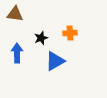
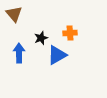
brown triangle: moved 1 px left; rotated 42 degrees clockwise
blue arrow: moved 2 px right
blue triangle: moved 2 px right, 6 px up
